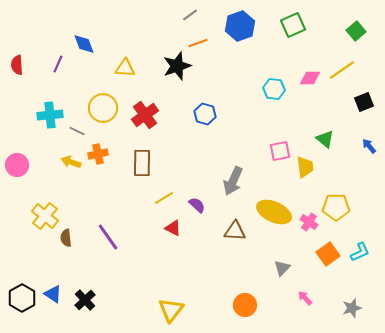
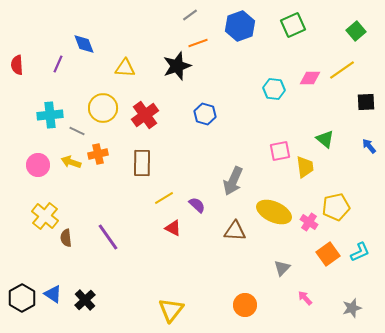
black square at (364, 102): moved 2 px right; rotated 18 degrees clockwise
pink circle at (17, 165): moved 21 px right
yellow pentagon at (336, 207): rotated 12 degrees counterclockwise
